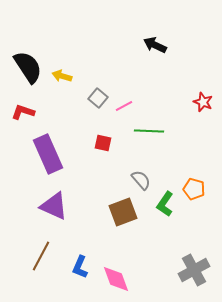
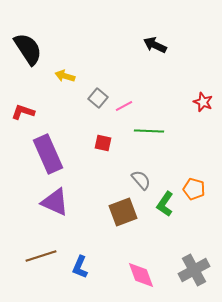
black semicircle: moved 18 px up
yellow arrow: moved 3 px right
purple triangle: moved 1 px right, 4 px up
brown line: rotated 44 degrees clockwise
pink diamond: moved 25 px right, 4 px up
